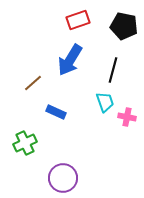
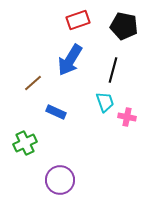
purple circle: moved 3 px left, 2 px down
